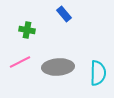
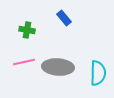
blue rectangle: moved 4 px down
pink line: moved 4 px right; rotated 15 degrees clockwise
gray ellipse: rotated 8 degrees clockwise
